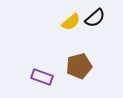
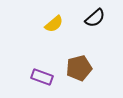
yellow semicircle: moved 17 px left, 2 px down
brown pentagon: moved 2 px down
